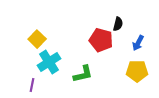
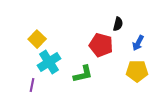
red pentagon: moved 5 px down
